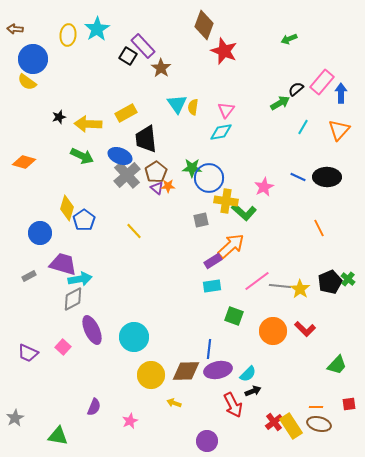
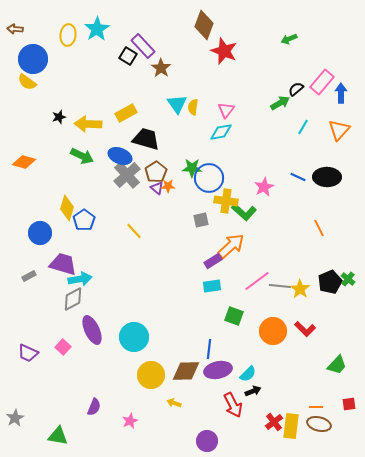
black trapezoid at (146, 139): rotated 112 degrees clockwise
yellow rectangle at (291, 426): rotated 40 degrees clockwise
